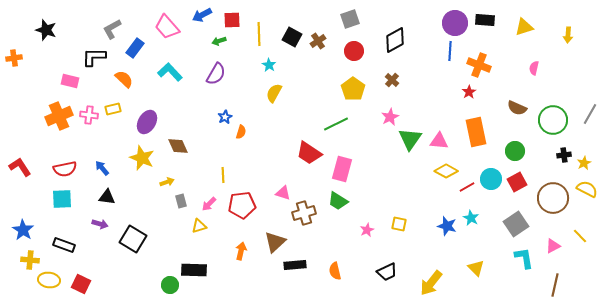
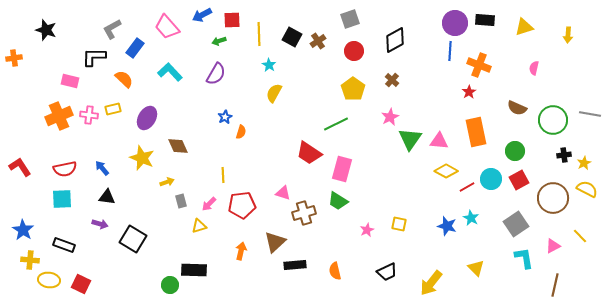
gray line at (590, 114): rotated 70 degrees clockwise
purple ellipse at (147, 122): moved 4 px up
red square at (517, 182): moved 2 px right, 2 px up
